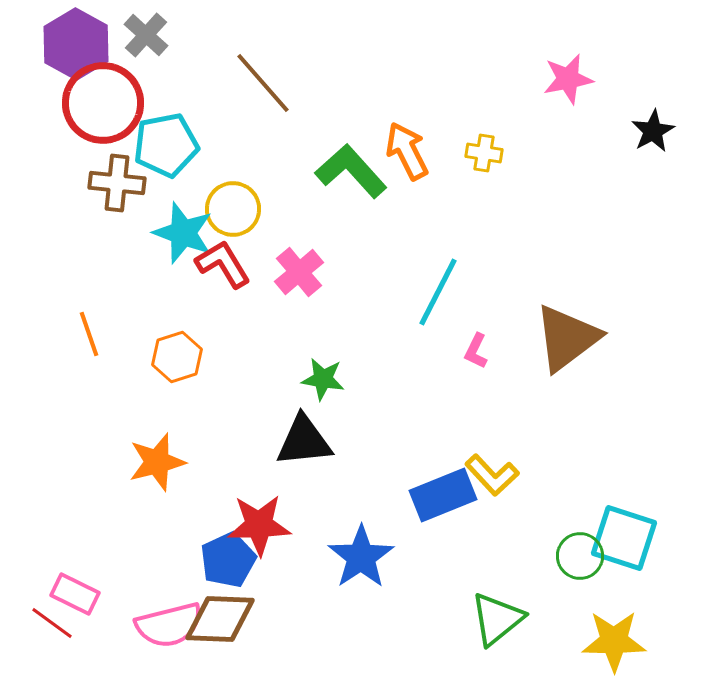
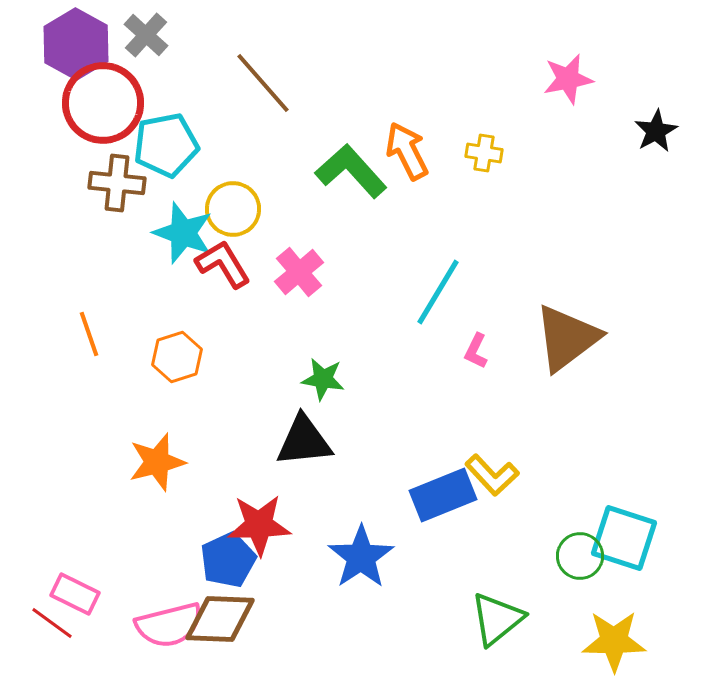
black star: moved 3 px right
cyan line: rotated 4 degrees clockwise
